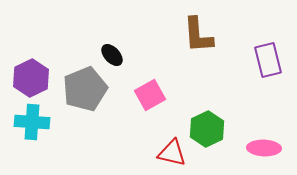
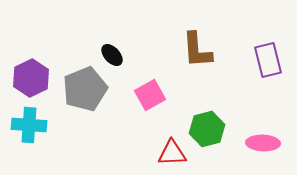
brown L-shape: moved 1 px left, 15 px down
cyan cross: moved 3 px left, 3 px down
green hexagon: rotated 12 degrees clockwise
pink ellipse: moved 1 px left, 5 px up
red triangle: rotated 16 degrees counterclockwise
